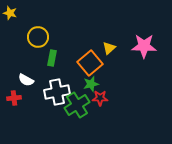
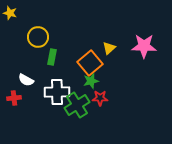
green rectangle: moved 1 px up
green star: moved 3 px up
white cross: rotated 10 degrees clockwise
